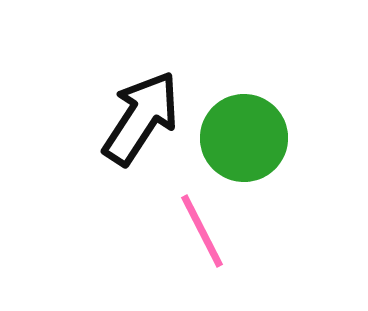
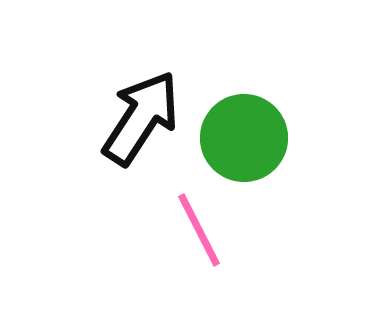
pink line: moved 3 px left, 1 px up
